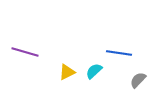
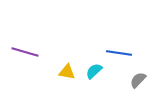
yellow triangle: rotated 36 degrees clockwise
